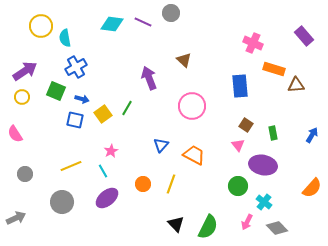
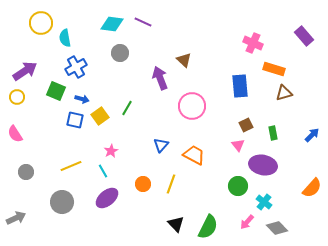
gray circle at (171, 13): moved 51 px left, 40 px down
yellow circle at (41, 26): moved 3 px up
purple arrow at (149, 78): moved 11 px right
brown triangle at (296, 85): moved 12 px left, 8 px down; rotated 12 degrees counterclockwise
yellow circle at (22, 97): moved 5 px left
yellow square at (103, 114): moved 3 px left, 2 px down
brown square at (246, 125): rotated 32 degrees clockwise
blue arrow at (312, 135): rotated 14 degrees clockwise
gray circle at (25, 174): moved 1 px right, 2 px up
pink arrow at (247, 222): rotated 14 degrees clockwise
